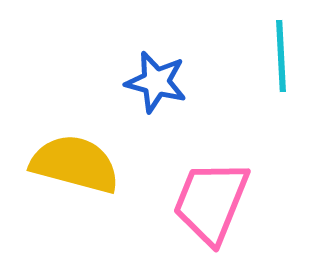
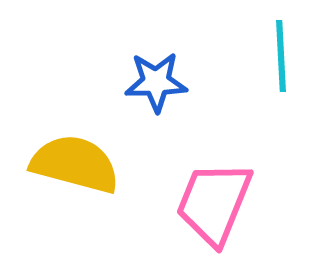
blue star: rotated 16 degrees counterclockwise
pink trapezoid: moved 3 px right, 1 px down
